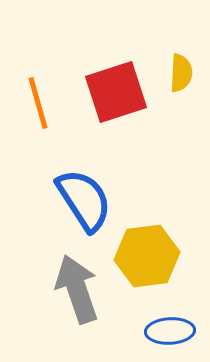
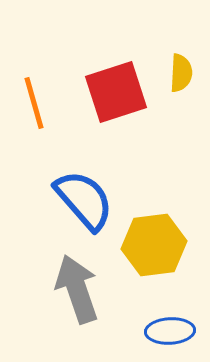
orange line: moved 4 px left
blue semicircle: rotated 8 degrees counterclockwise
yellow hexagon: moved 7 px right, 11 px up
